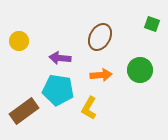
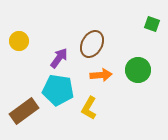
brown ellipse: moved 8 px left, 7 px down
purple arrow: moved 1 px left; rotated 120 degrees clockwise
green circle: moved 2 px left
